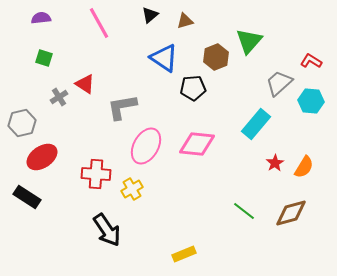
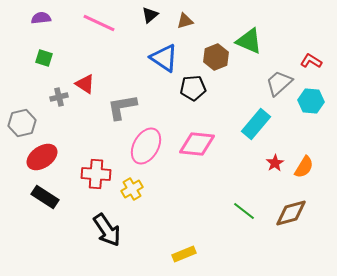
pink line: rotated 36 degrees counterclockwise
green triangle: rotated 48 degrees counterclockwise
gray cross: rotated 18 degrees clockwise
black rectangle: moved 18 px right
